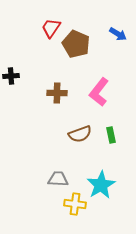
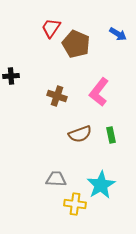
brown cross: moved 3 px down; rotated 18 degrees clockwise
gray trapezoid: moved 2 px left
